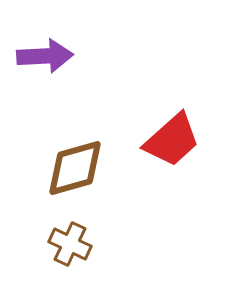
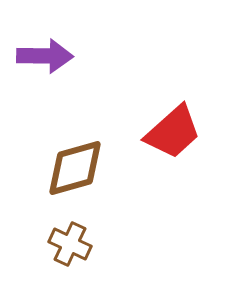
purple arrow: rotated 4 degrees clockwise
red trapezoid: moved 1 px right, 8 px up
